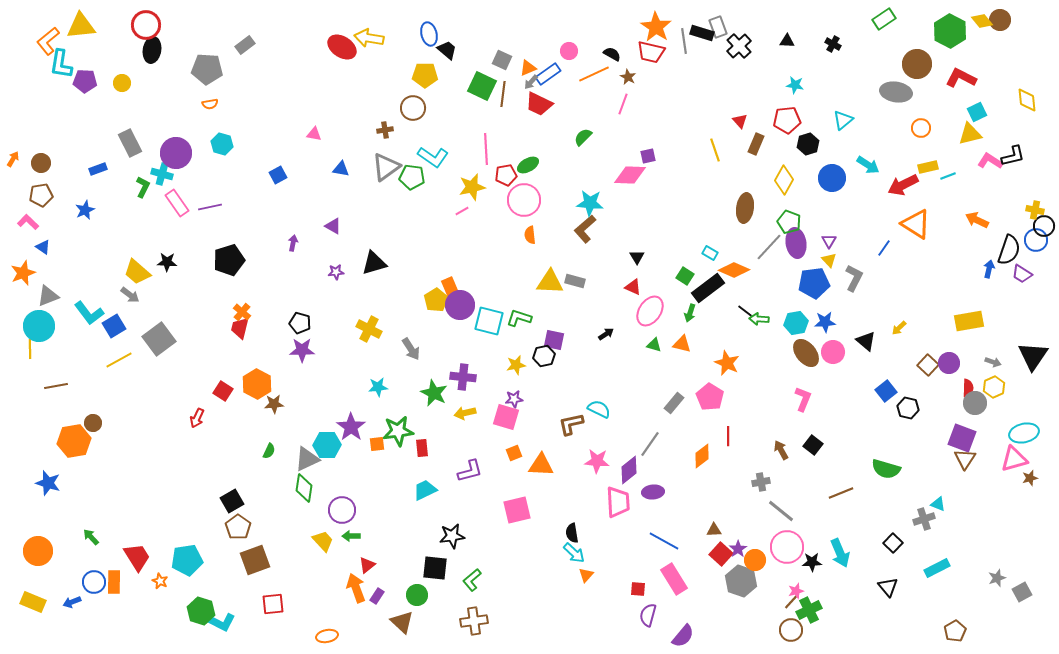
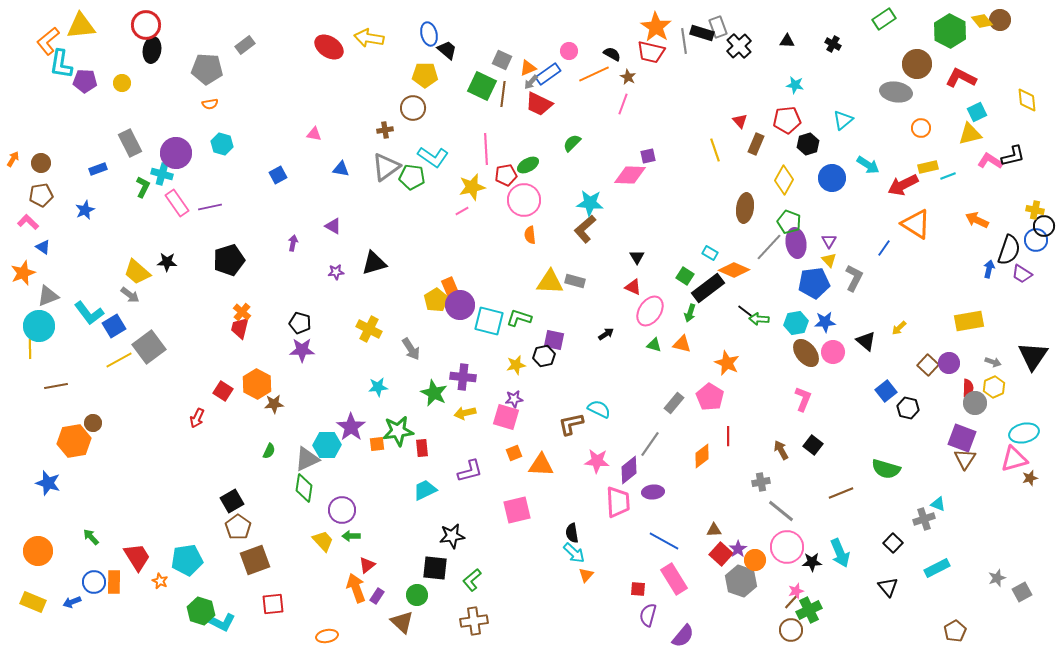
red ellipse at (342, 47): moved 13 px left
green semicircle at (583, 137): moved 11 px left, 6 px down
gray square at (159, 339): moved 10 px left, 8 px down
